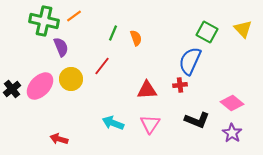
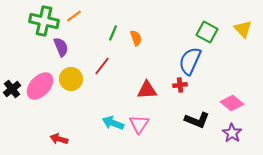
pink triangle: moved 11 px left
